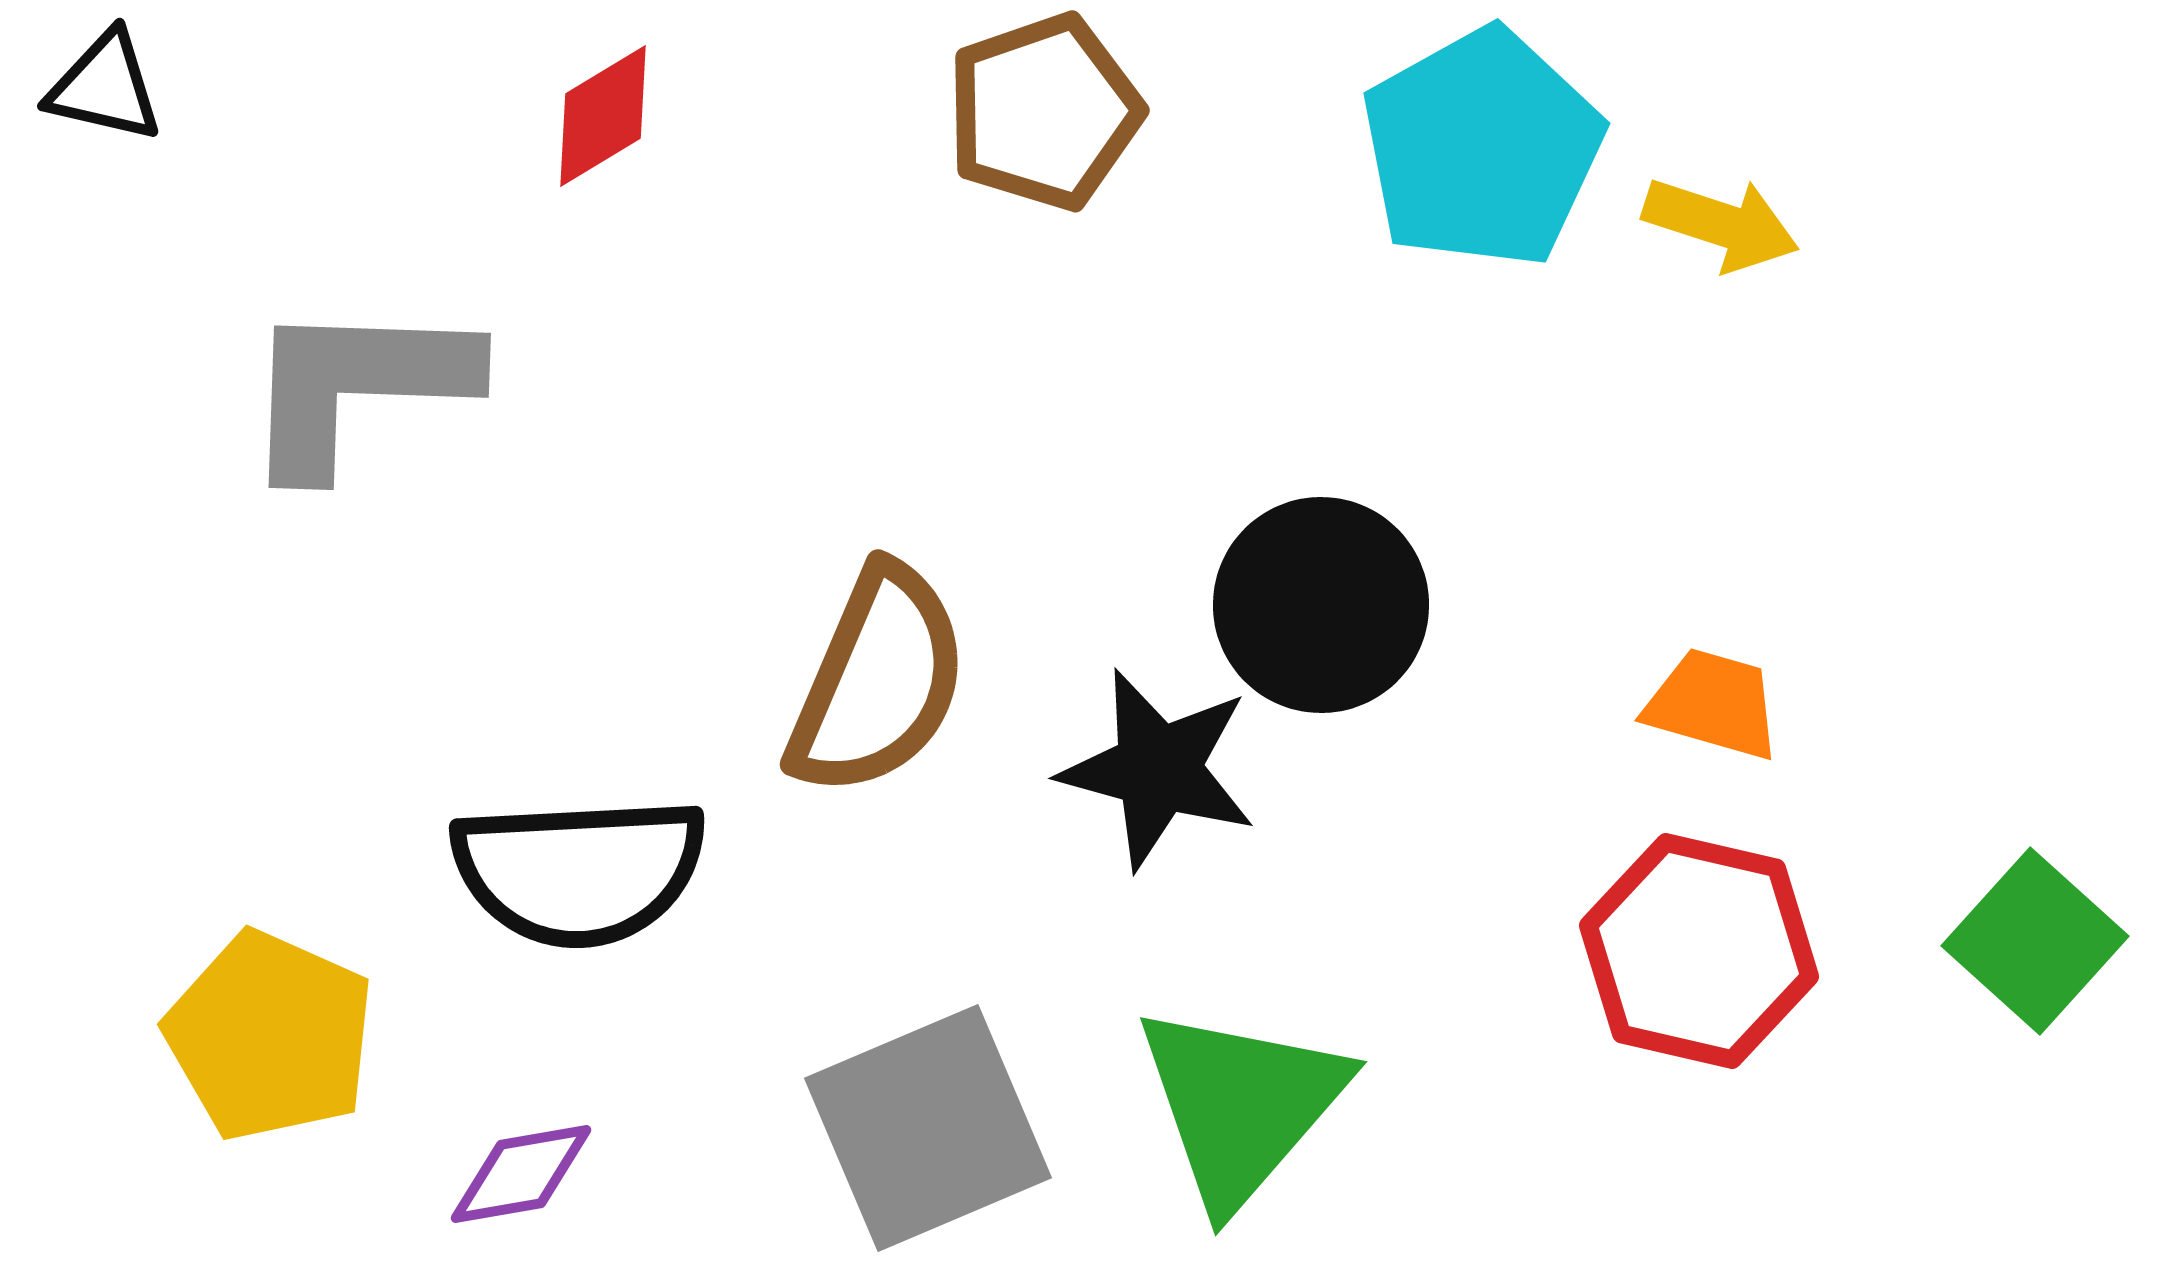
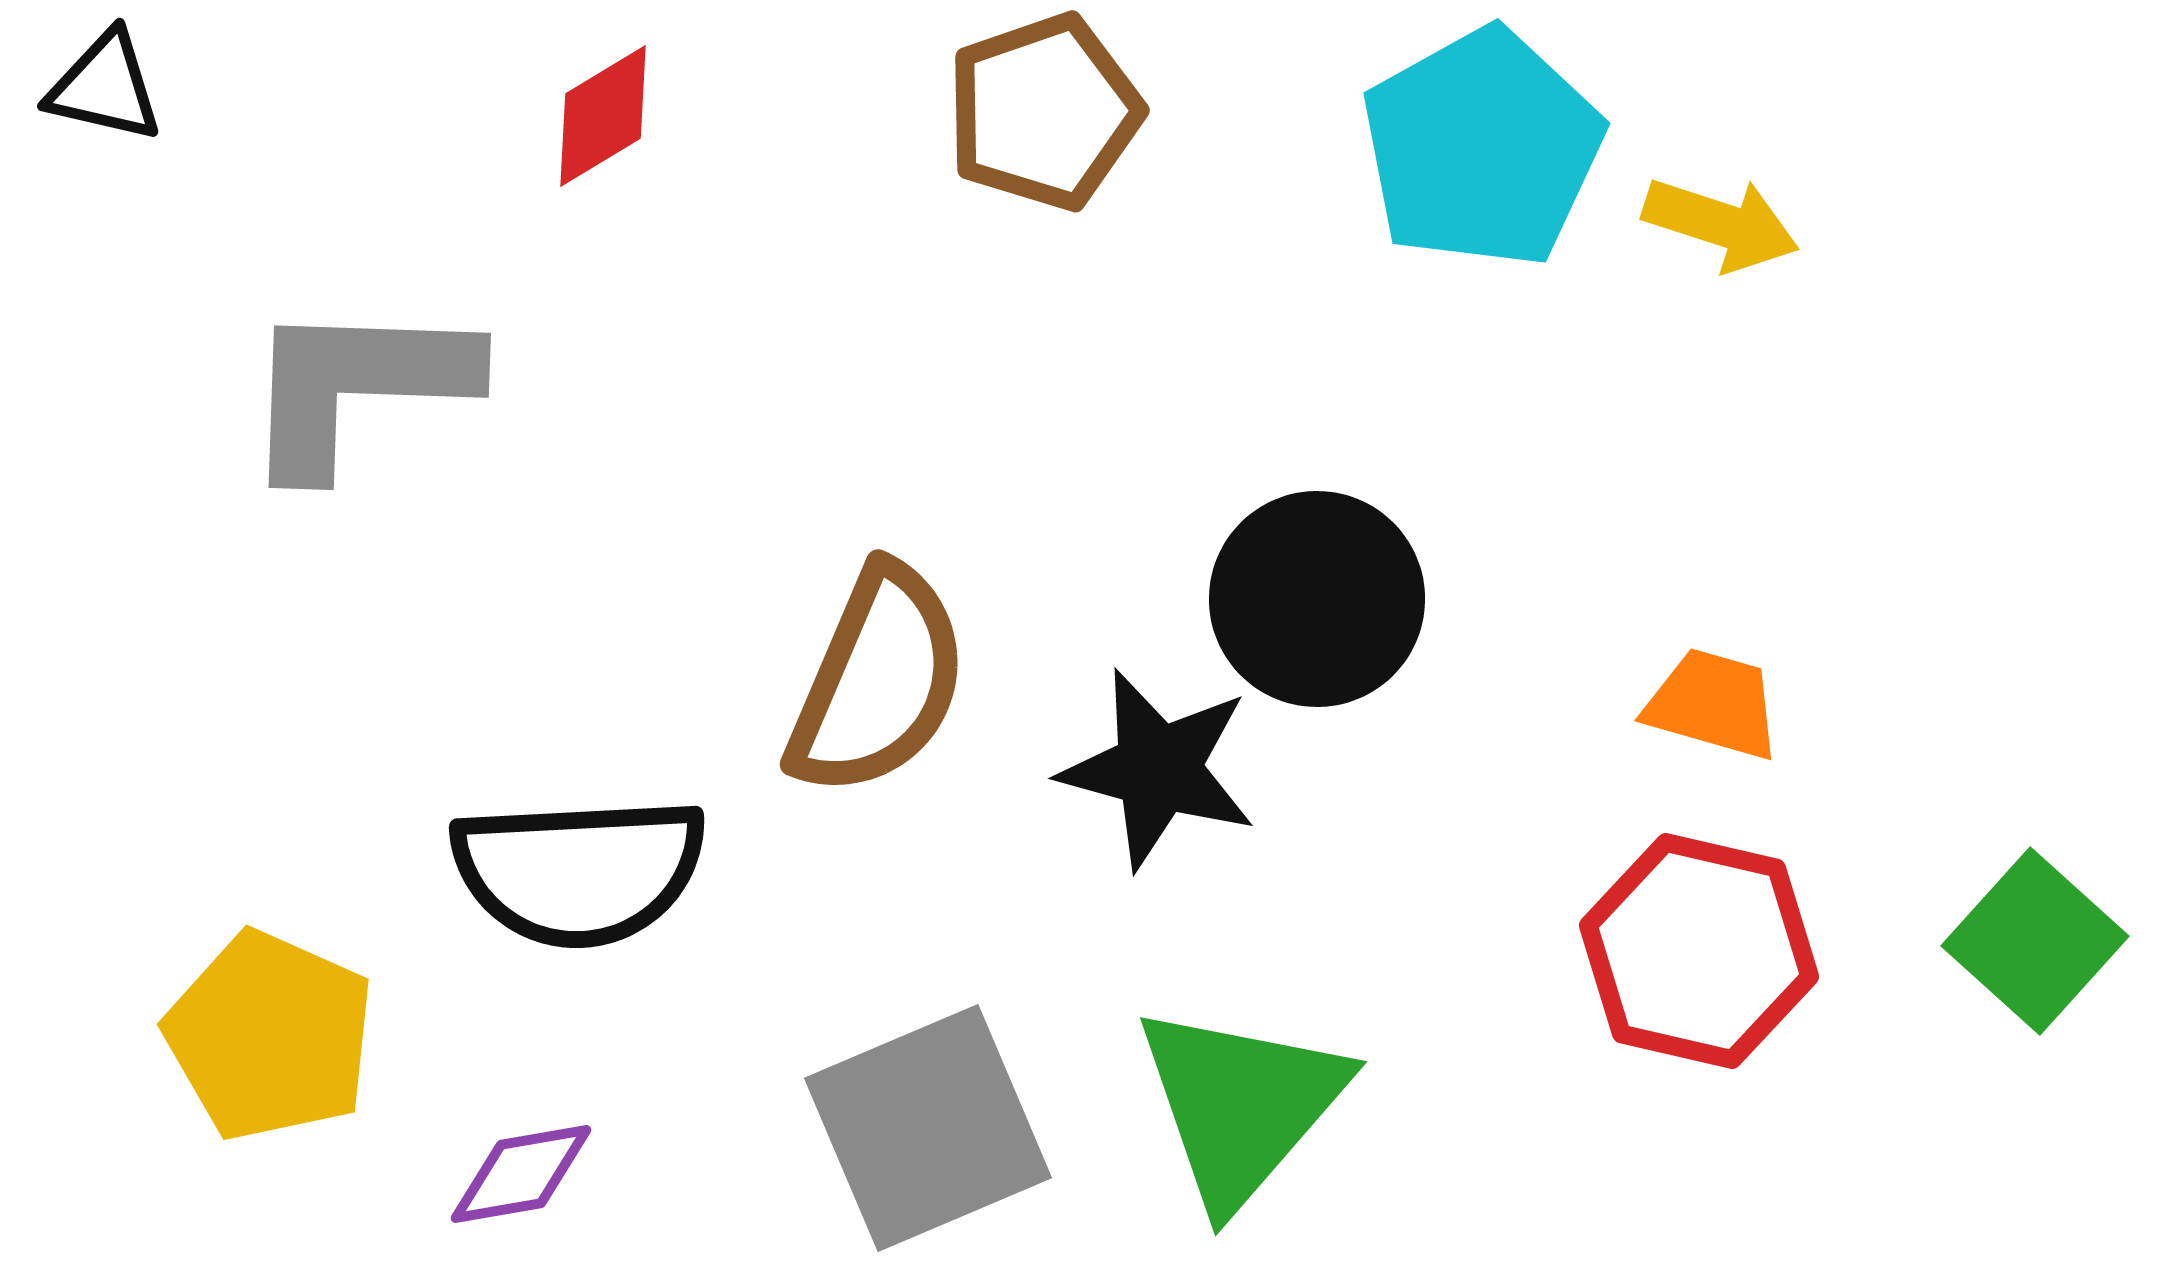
black circle: moved 4 px left, 6 px up
